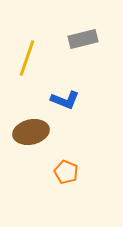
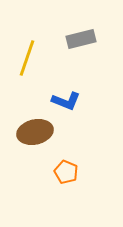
gray rectangle: moved 2 px left
blue L-shape: moved 1 px right, 1 px down
brown ellipse: moved 4 px right
